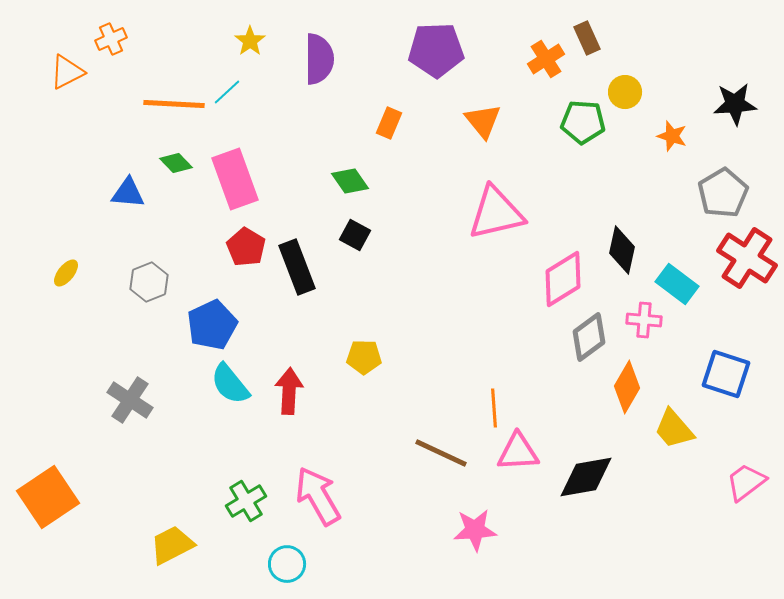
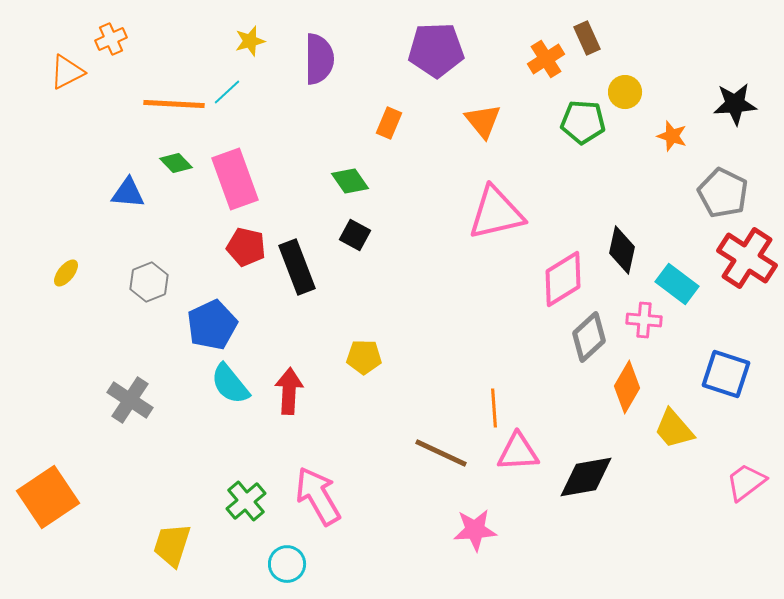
yellow star at (250, 41): rotated 20 degrees clockwise
gray pentagon at (723, 193): rotated 15 degrees counterclockwise
red pentagon at (246, 247): rotated 18 degrees counterclockwise
gray diamond at (589, 337): rotated 6 degrees counterclockwise
green cross at (246, 501): rotated 9 degrees counterclockwise
yellow trapezoid at (172, 545): rotated 45 degrees counterclockwise
